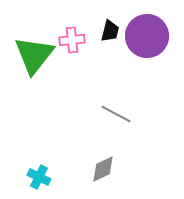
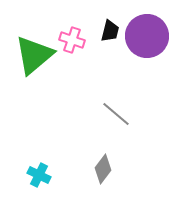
pink cross: rotated 25 degrees clockwise
green triangle: rotated 12 degrees clockwise
gray line: rotated 12 degrees clockwise
gray diamond: rotated 28 degrees counterclockwise
cyan cross: moved 2 px up
